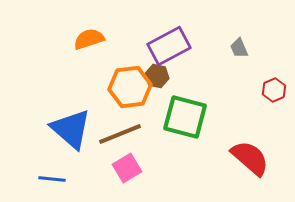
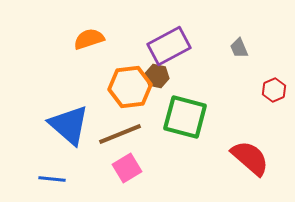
blue triangle: moved 2 px left, 4 px up
